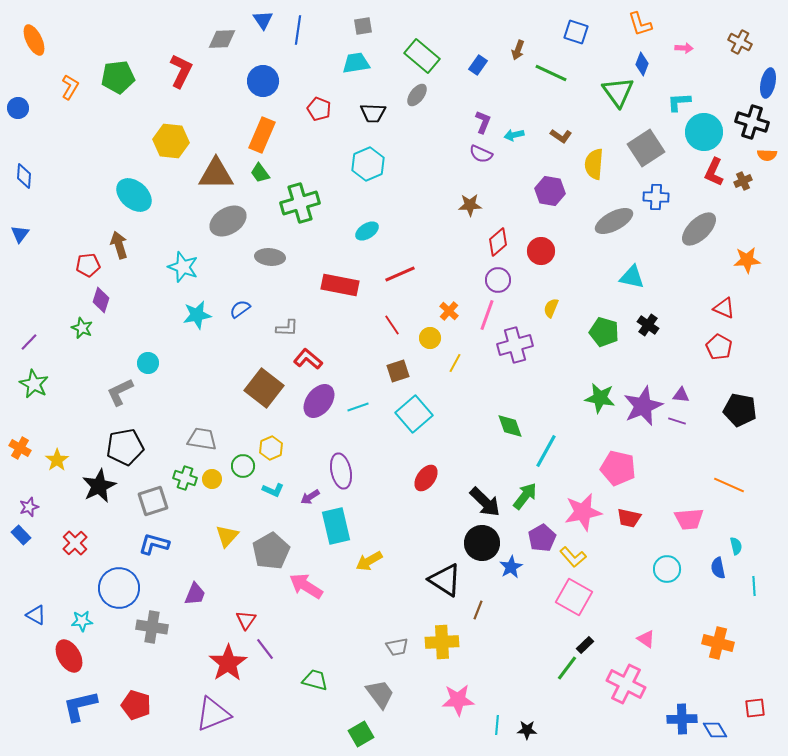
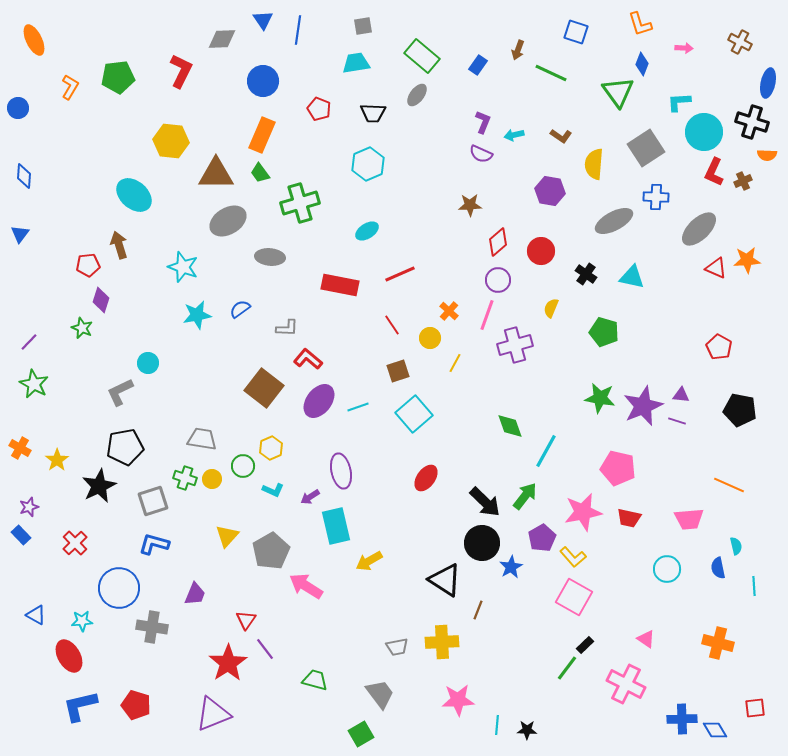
red triangle at (724, 308): moved 8 px left, 40 px up
black cross at (648, 325): moved 62 px left, 51 px up
